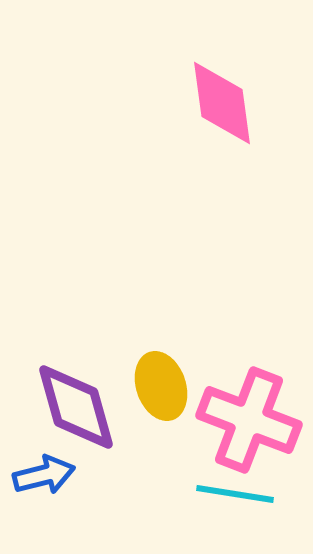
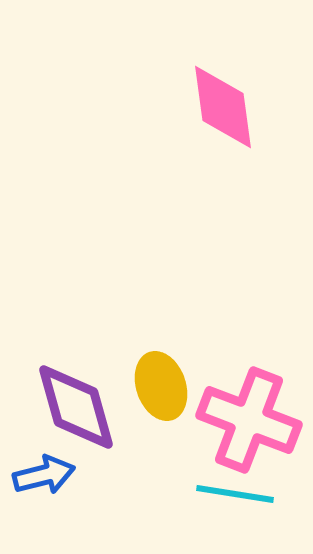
pink diamond: moved 1 px right, 4 px down
